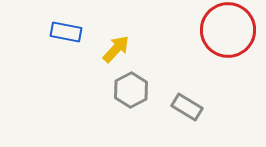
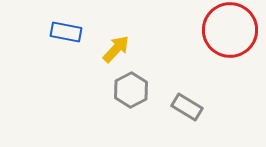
red circle: moved 2 px right
